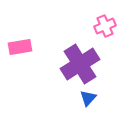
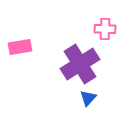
pink cross: moved 3 px down; rotated 25 degrees clockwise
